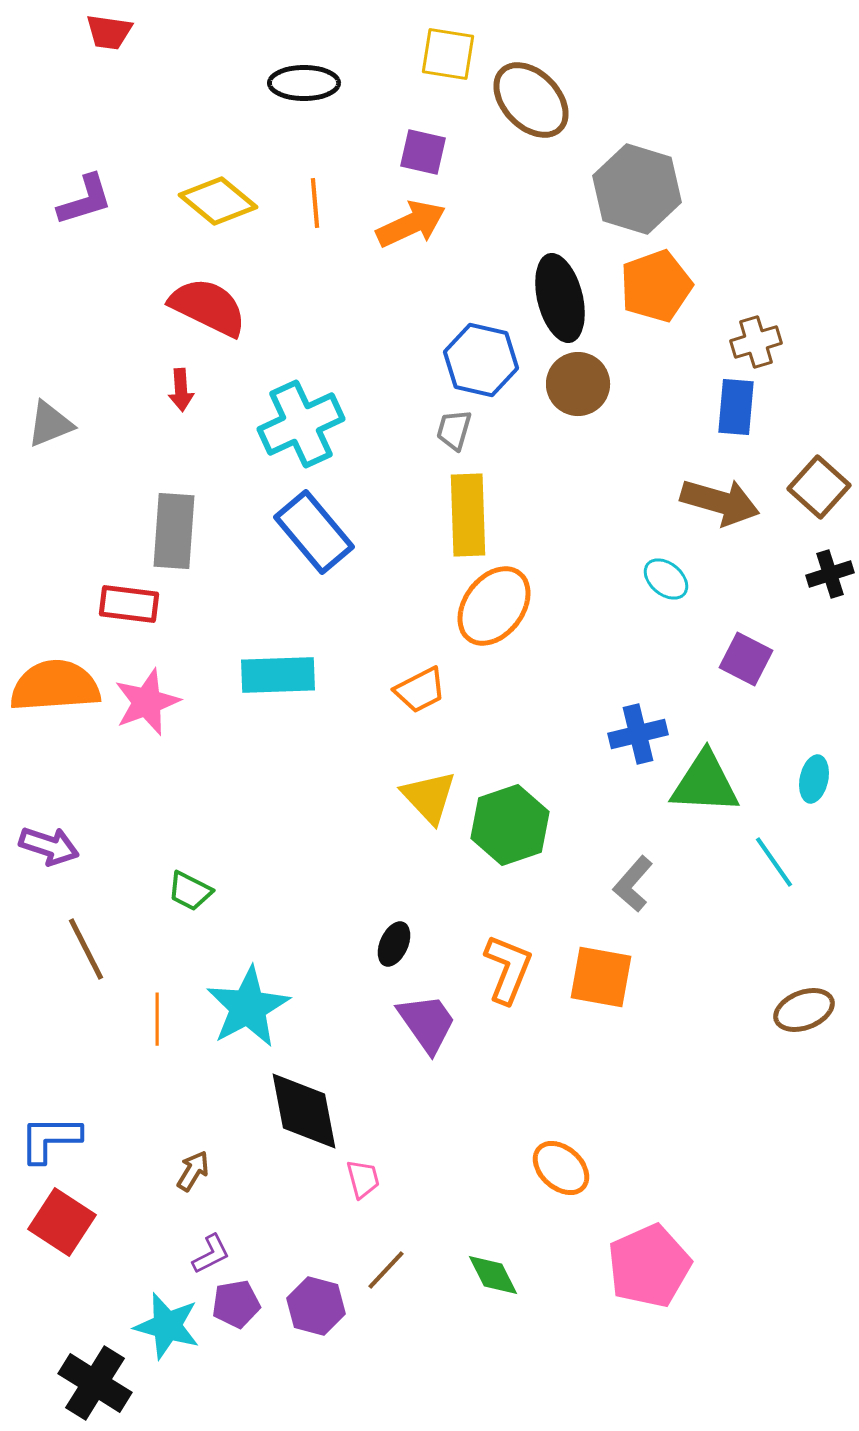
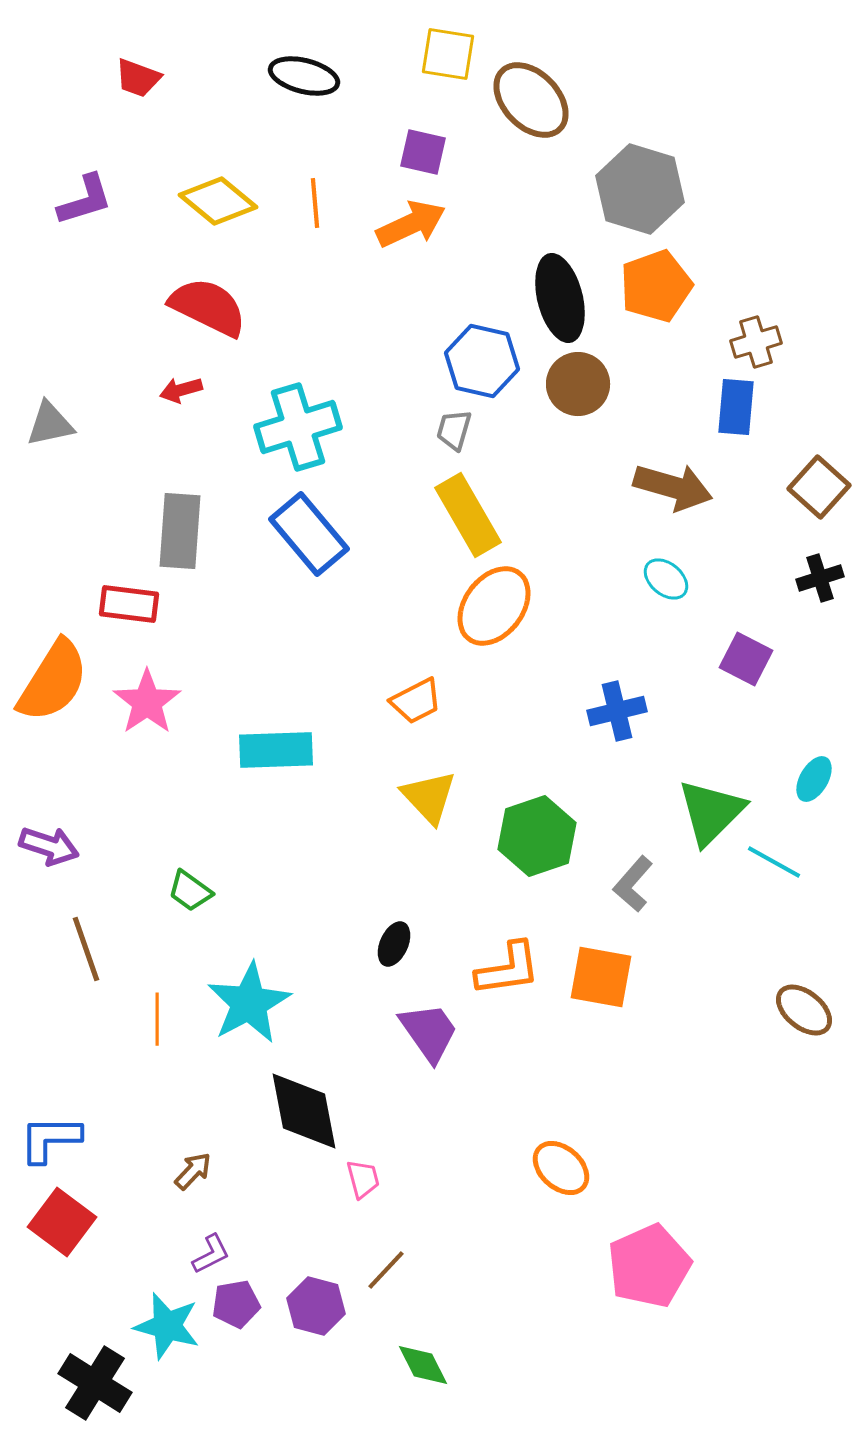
red trapezoid at (109, 32): moved 29 px right, 46 px down; rotated 12 degrees clockwise
black ellipse at (304, 83): moved 7 px up; rotated 14 degrees clockwise
gray hexagon at (637, 189): moved 3 px right
blue hexagon at (481, 360): moved 1 px right, 1 px down
red arrow at (181, 390): rotated 78 degrees clockwise
gray triangle at (50, 424): rotated 10 degrees clockwise
cyan cross at (301, 424): moved 3 px left, 3 px down; rotated 8 degrees clockwise
brown arrow at (720, 502): moved 47 px left, 15 px up
yellow rectangle at (468, 515): rotated 28 degrees counterclockwise
gray rectangle at (174, 531): moved 6 px right
blue rectangle at (314, 532): moved 5 px left, 2 px down
black cross at (830, 574): moved 10 px left, 4 px down
cyan rectangle at (278, 675): moved 2 px left, 75 px down
orange semicircle at (55, 686): moved 2 px left, 5 px up; rotated 126 degrees clockwise
orange trapezoid at (420, 690): moved 4 px left, 11 px down
pink star at (147, 702): rotated 14 degrees counterclockwise
blue cross at (638, 734): moved 21 px left, 23 px up
cyan ellipse at (814, 779): rotated 18 degrees clockwise
green triangle at (705, 783): moved 6 px right, 29 px down; rotated 48 degrees counterclockwise
green hexagon at (510, 825): moved 27 px right, 11 px down
cyan line at (774, 862): rotated 26 degrees counterclockwise
green trapezoid at (190, 891): rotated 9 degrees clockwise
brown line at (86, 949): rotated 8 degrees clockwise
orange L-shape at (508, 969): rotated 60 degrees clockwise
cyan star at (248, 1007): moved 1 px right, 4 px up
brown ellipse at (804, 1010): rotated 60 degrees clockwise
purple trapezoid at (427, 1023): moved 2 px right, 9 px down
brown arrow at (193, 1171): rotated 12 degrees clockwise
red square at (62, 1222): rotated 4 degrees clockwise
green diamond at (493, 1275): moved 70 px left, 90 px down
